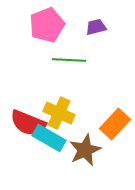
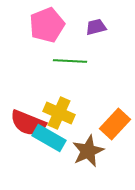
green line: moved 1 px right, 1 px down
brown star: moved 3 px right, 1 px down
